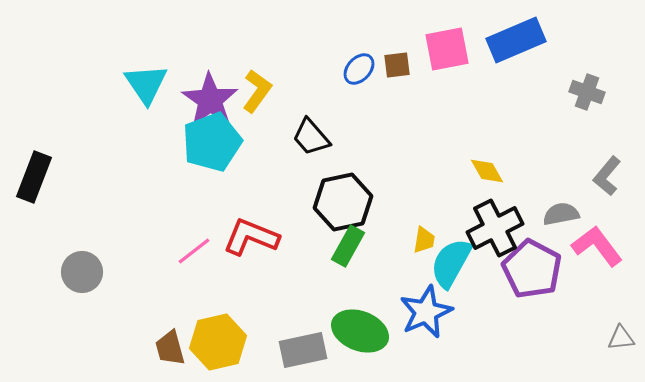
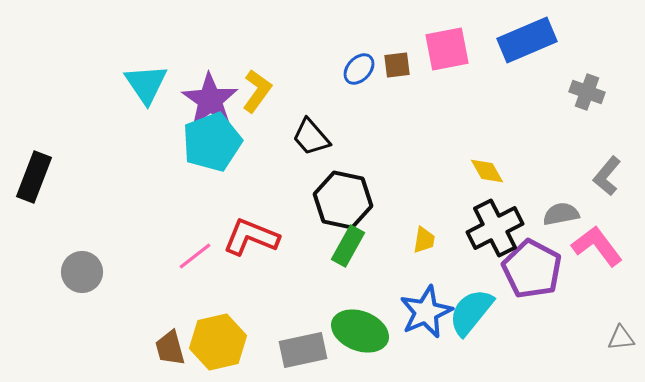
blue rectangle: moved 11 px right
black hexagon: moved 2 px up; rotated 24 degrees clockwise
pink line: moved 1 px right, 5 px down
cyan semicircle: moved 20 px right, 49 px down; rotated 10 degrees clockwise
